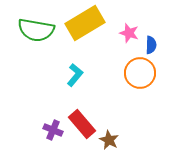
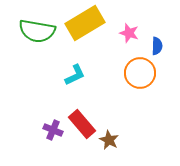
green semicircle: moved 1 px right, 1 px down
blue semicircle: moved 6 px right, 1 px down
cyan L-shape: rotated 25 degrees clockwise
